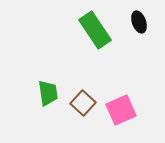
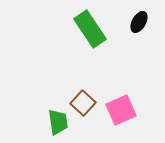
black ellipse: rotated 50 degrees clockwise
green rectangle: moved 5 px left, 1 px up
green trapezoid: moved 10 px right, 29 px down
